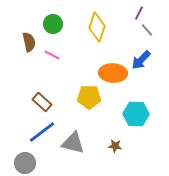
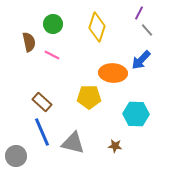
blue line: rotated 76 degrees counterclockwise
gray circle: moved 9 px left, 7 px up
